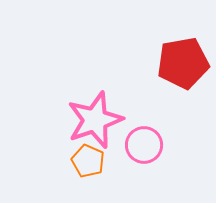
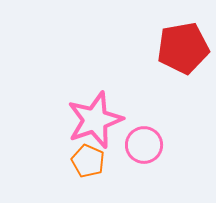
red pentagon: moved 15 px up
